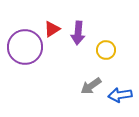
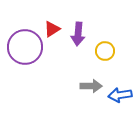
purple arrow: moved 1 px down
yellow circle: moved 1 px left, 1 px down
gray arrow: rotated 145 degrees counterclockwise
